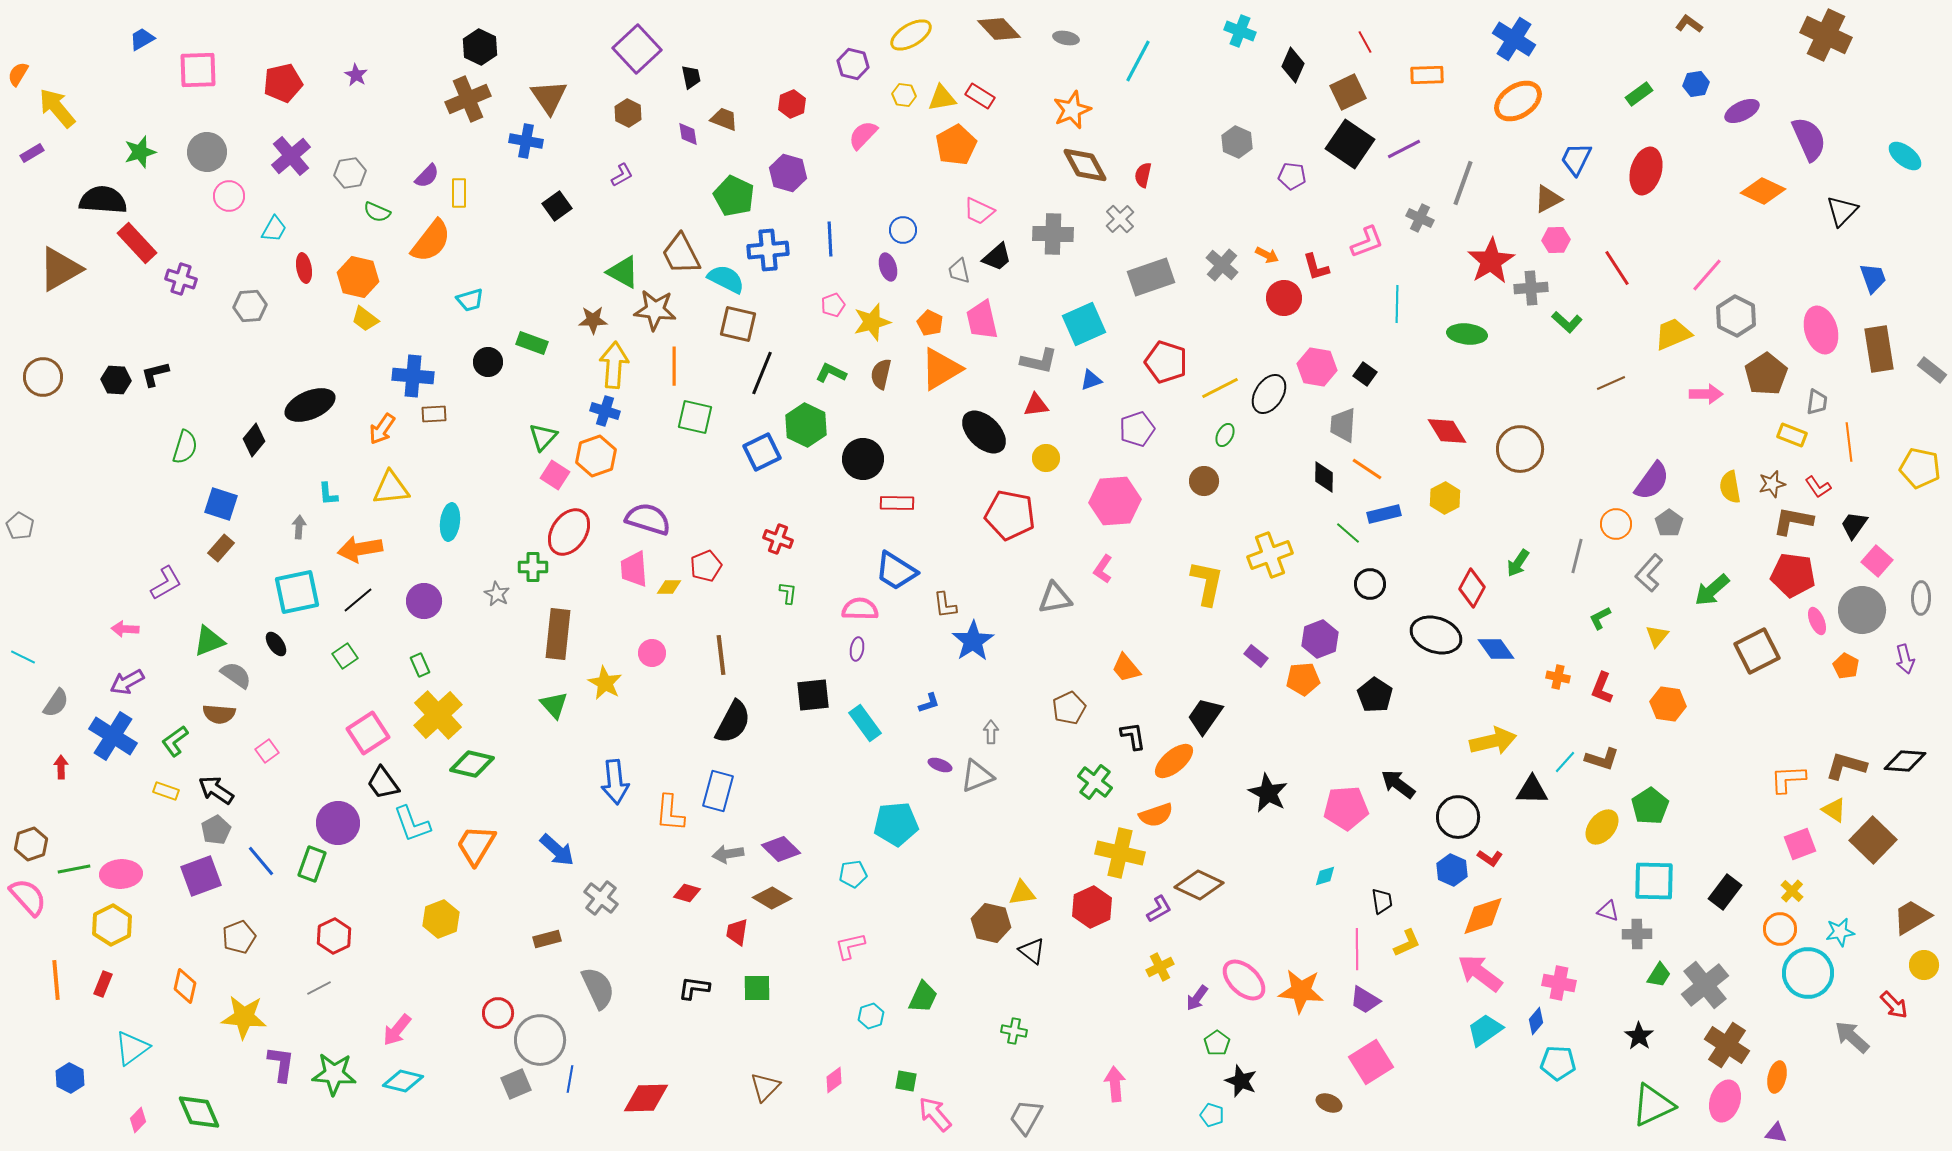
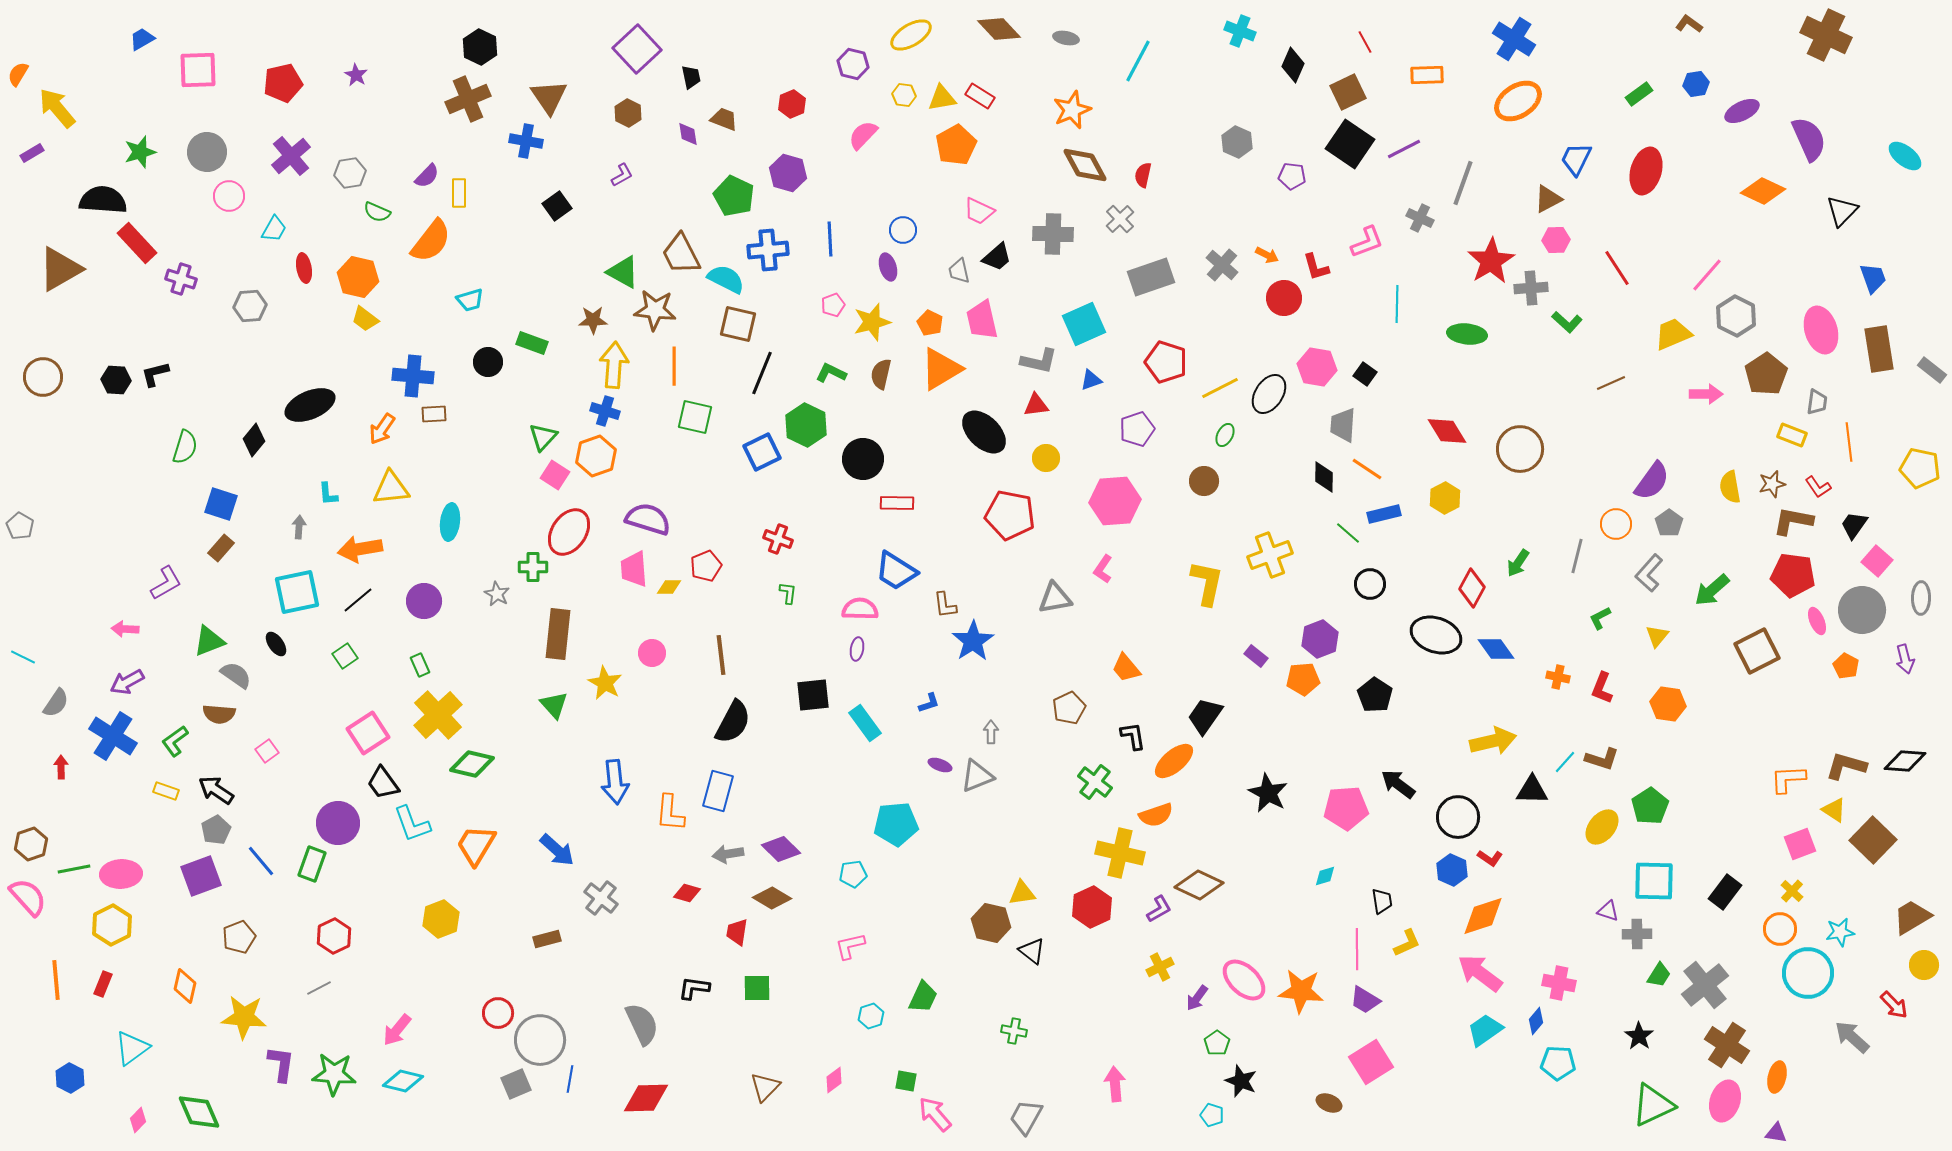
gray semicircle at (598, 988): moved 44 px right, 36 px down
